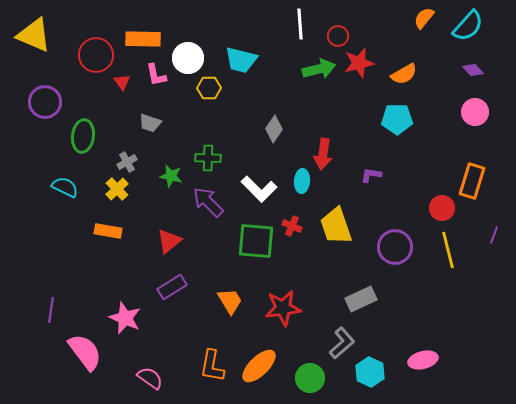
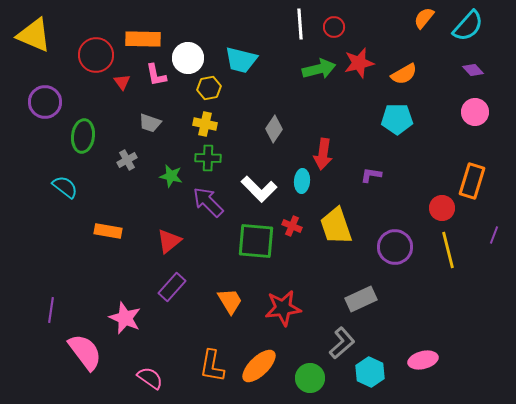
red circle at (338, 36): moved 4 px left, 9 px up
yellow hexagon at (209, 88): rotated 10 degrees counterclockwise
gray cross at (127, 162): moved 2 px up
cyan semicircle at (65, 187): rotated 12 degrees clockwise
yellow cross at (117, 189): moved 88 px right, 65 px up; rotated 35 degrees counterclockwise
purple rectangle at (172, 287): rotated 16 degrees counterclockwise
